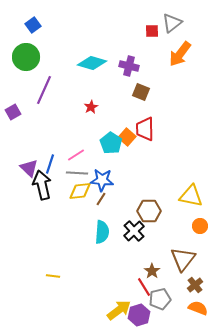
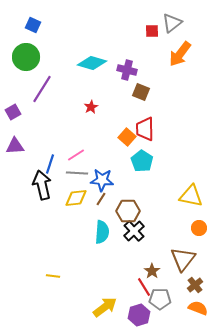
blue square: rotated 28 degrees counterclockwise
purple cross: moved 2 px left, 4 px down
purple line: moved 2 px left, 1 px up; rotated 8 degrees clockwise
cyan pentagon: moved 31 px right, 18 px down
purple triangle: moved 14 px left, 22 px up; rotated 48 degrees counterclockwise
yellow diamond: moved 4 px left, 7 px down
brown hexagon: moved 21 px left
orange circle: moved 1 px left, 2 px down
gray pentagon: rotated 15 degrees clockwise
yellow arrow: moved 14 px left, 3 px up
